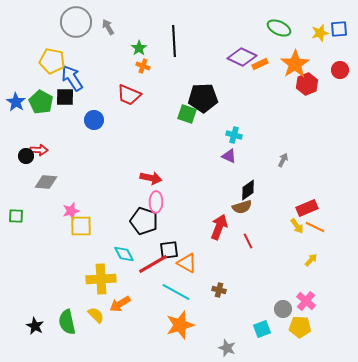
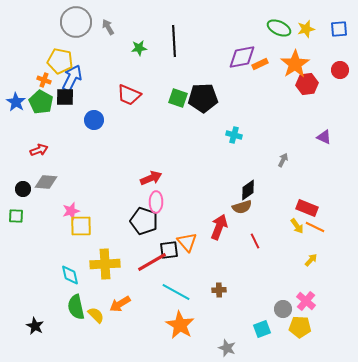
yellow star at (320, 33): moved 14 px left, 4 px up
green star at (139, 48): rotated 28 degrees clockwise
purple diamond at (242, 57): rotated 36 degrees counterclockwise
yellow pentagon at (52, 61): moved 8 px right
orange cross at (143, 66): moved 99 px left, 14 px down
blue arrow at (72, 78): rotated 60 degrees clockwise
red hexagon at (307, 84): rotated 15 degrees clockwise
green square at (187, 114): moved 9 px left, 16 px up
red arrow at (39, 150): rotated 24 degrees counterclockwise
black circle at (26, 156): moved 3 px left, 33 px down
purple triangle at (229, 156): moved 95 px right, 19 px up
red arrow at (151, 178): rotated 35 degrees counterclockwise
red rectangle at (307, 208): rotated 45 degrees clockwise
red line at (248, 241): moved 7 px right
cyan diamond at (124, 254): moved 54 px left, 21 px down; rotated 15 degrees clockwise
orange triangle at (187, 263): moved 21 px up; rotated 20 degrees clockwise
red line at (153, 264): moved 1 px left, 2 px up
yellow cross at (101, 279): moved 4 px right, 15 px up
brown cross at (219, 290): rotated 16 degrees counterclockwise
green semicircle at (67, 322): moved 9 px right, 15 px up
orange star at (180, 325): rotated 24 degrees counterclockwise
